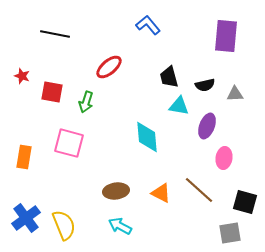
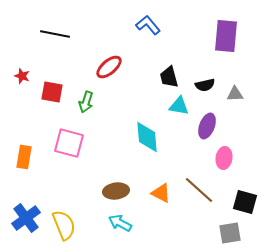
cyan arrow: moved 3 px up
